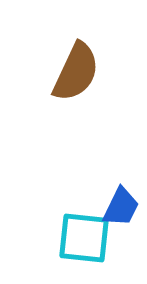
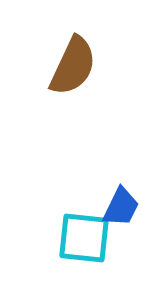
brown semicircle: moved 3 px left, 6 px up
